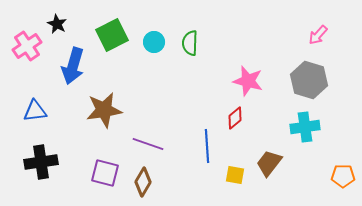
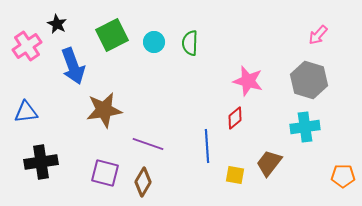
blue arrow: rotated 36 degrees counterclockwise
blue triangle: moved 9 px left, 1 px down
